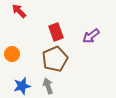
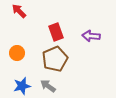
purple arrow: rotated 42 degrees clockwise
orange circle: moved 5 px right, 1 px up
gray arrow: rotated 35 degrees counterclockwise
